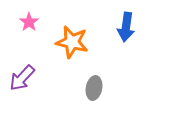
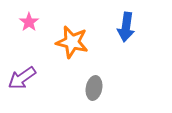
purple arrow: rotated 12 degrees clockwise
